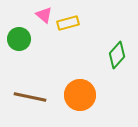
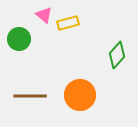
brown line: moved 1 px up; rotated 12 degrees counterclockwise
